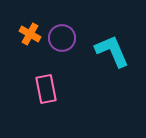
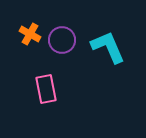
purple circle: moved 2 px down
cyan L-shape: moved 4 px left, 4 px up
